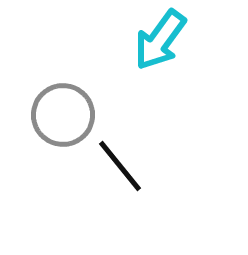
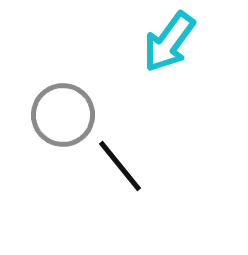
cyan arrow: moved 9 px right, 2 px down
